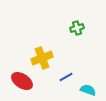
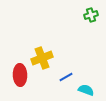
green cross: moved 14 px right, 13 px up
red ellipse: moved 2 px left, 6 px up; rotated 55 degrees clockwise
cyan semicircle: moved 2 px left
